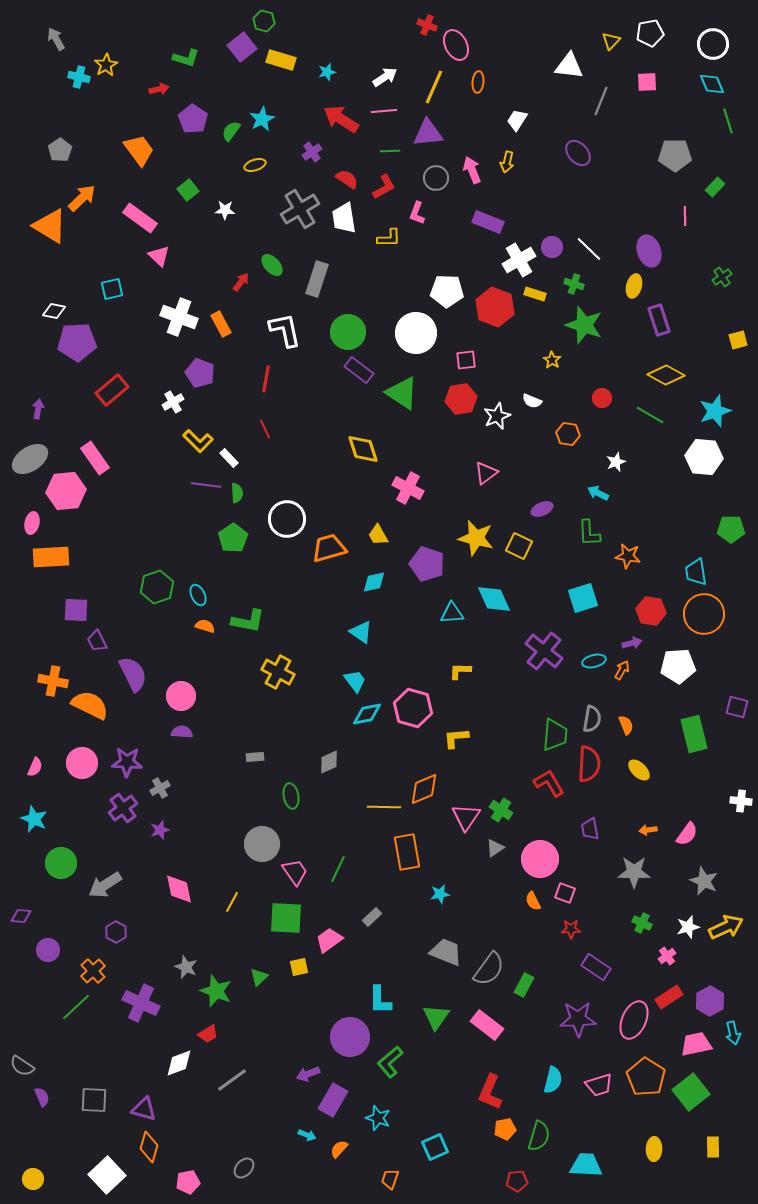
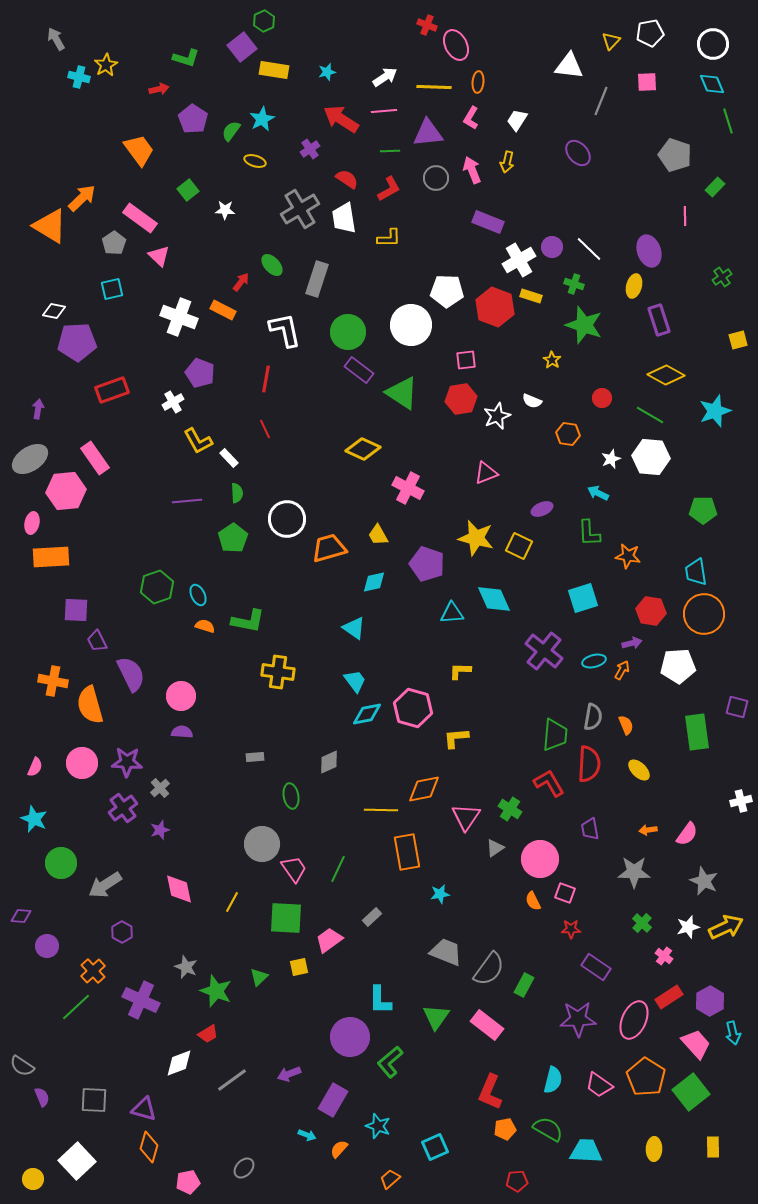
green hexagon at (264, 21): rotated 20 degrees clockwise
yellow rectangle at (281, 60): moved 7 px left, 10 px down; rotated 8 degrees counterclockwise
yellow line at (434, 87): rotated 68 degrees clockwise
gray pentagon at (60, 150): moved 54 px right, 93 px down
purple cross at (312, 152): moved 2 px left, 3 px up
gray pentagon at (675, 155): rotated 20 degrees clockwise
yellow ellipse at (255, 165): moved 4 px up; rotated 35 degrees clockwise
red L-shape at (384, 187): moved 5 px right, 2 px down
pink L-shape at (417, 213): moved 54 px right, 95 px up; rotated 10 degrees clockwise
yellow rectangle at (535, 294): moved 4 px left, 2 px down
orange rectangle at (221, 324): moved 2 px right, 14 px up; rotated 35 degrees counterclockwise
white circle at (416, 333): moved 5 px left, 8 px up
red rectangle at (112, 390): rotated 20 degrees clockwise
yellow L-shape at (198, 441): rotated 16 degrees clockwise
yellow diamond at (363, 449): rotated 48 degrees counterclockwise
white hexagon at (704, 457): moved 53 px left
white star at (616, 462): moved 5 px left, 3 px up
pink triangle at (486, 473): rotated 15 degrees clockwise
purple line at (206, 485): moved 19 px left, 16 px down; rotated 12 degrees counterclockwise
green pentagon at (731, 529): moved 28 px left, 19 px up
cyan triangle at (361, 632): moved 7 px left, 4 px up
yellow cross at (278, 672): rotated 20 degrees counterclockwise
purple semicircle at (133, 674): moved 2 px left
orange semicircle at (90, 705): rotated 132 degrees counterclockwise
gray semicircle at (592, 719): moved 1 px right, 2 px up
green rectangle at (694, 734): moved 3 px right, 2 px up; rotated 6 degrees clockwise
gray cross at (160, 788): rotated 12 degrees counterclockwise
orange diamond at (424, 789): rotated 12 degrees clockwise
white cross at (741, 801): rotated 20 degrees counterclockwise
yellow line at (384, 807): moved 3 px left, 3 px down
green cross at (501, 810): moved 9 px right, 1 px up
pink trapezoid at (295, 872): moved 1 px left, 3 px up
green cross at (642, 923): rotated 18 degrees clockwise
purple hexagon at (116, 932): moved 6 px right
purple circle at (48, 950): moved 1 px left, 4 px up
pink cross at (667, 956): moved 3 px left; rotated 18 degrees counterclockwise
purple cross at (141, 1003): moved 3 px up
pink trapezoid at (696, 1044): rotated 60 degrees clockwise
purple arrow at (308, 1074): moved 19 px left
pink trapezoid at (599, 1085): rotated 52 degrees clockwise
cyan star at (378, 1118): moved 8 px down
green semicircle at (539, 1136): moved 9 px right, 7 px up; rotated 76 degrees counterclockwise
cyan trapezoid at (586, 1165): moved 14 px up
white square at (107, 1175): moved 30 px left, 14 px up
orange trapezoid at (390, 1179): rotated 30 degrees clockwise
